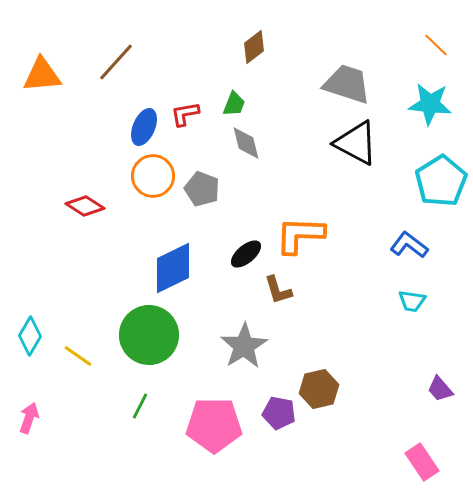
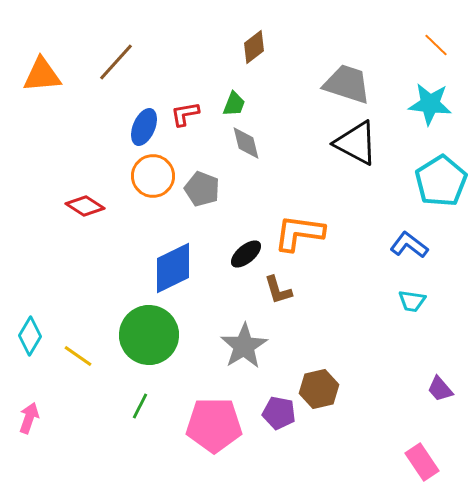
orange L-shape: moved 1 px left, 2 px up; rotated 6 degrees clockwise
